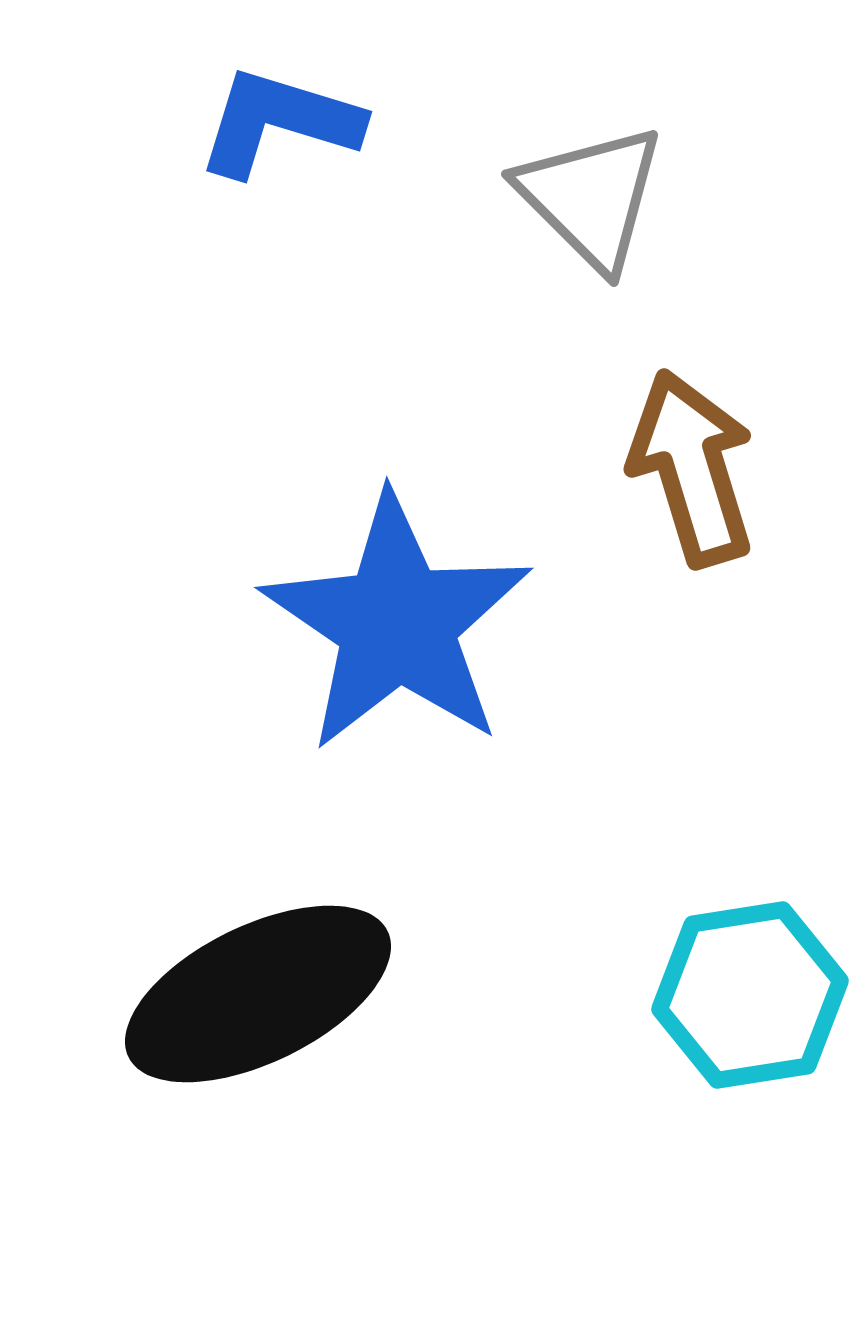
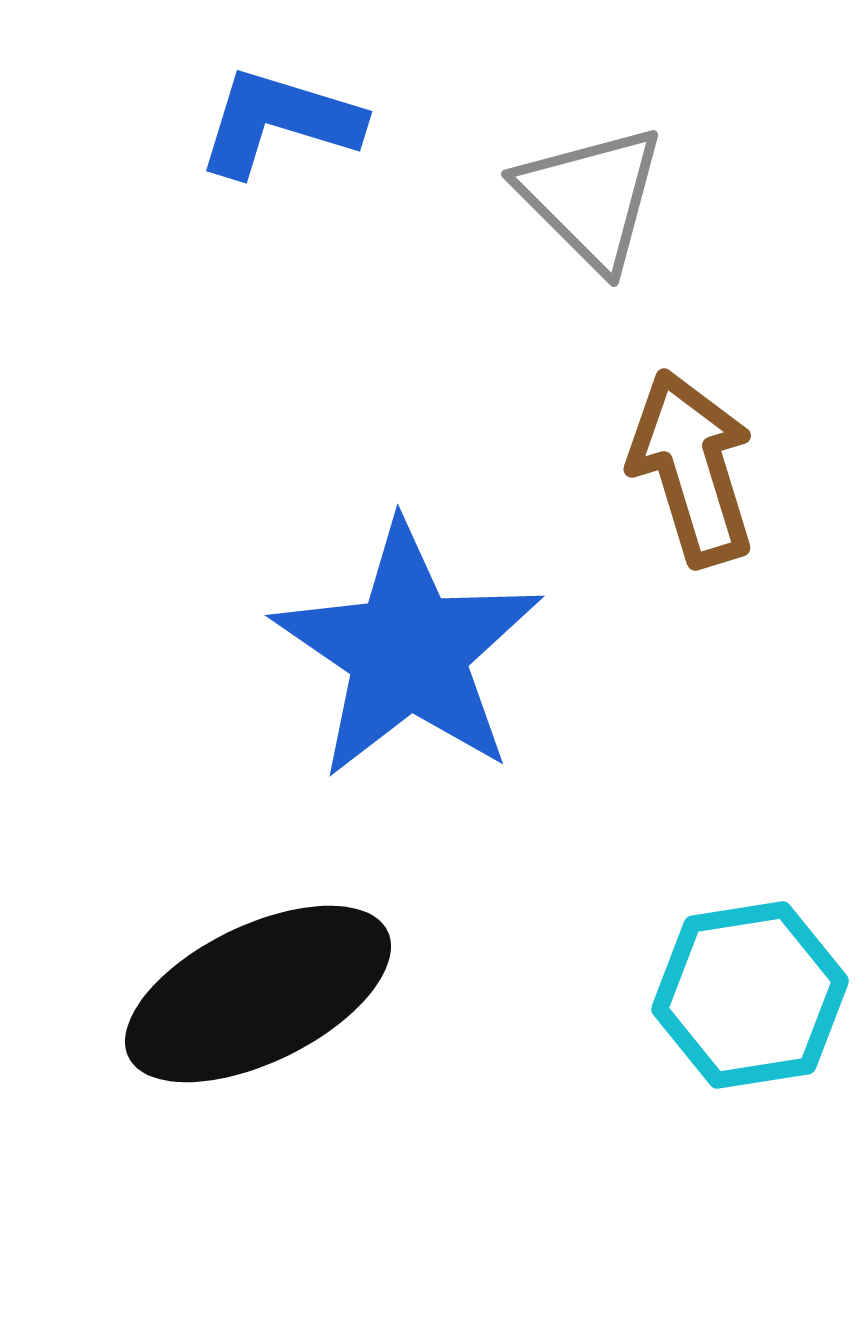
blue star: moved 11 px right, 28 px down
